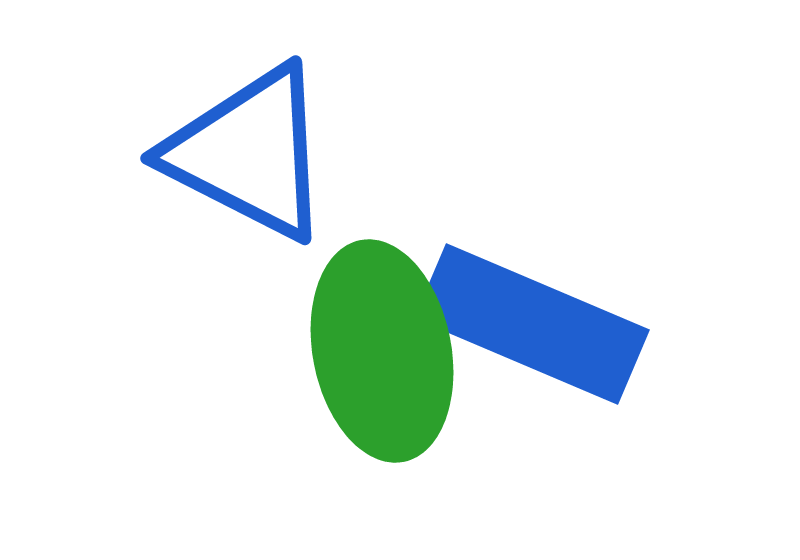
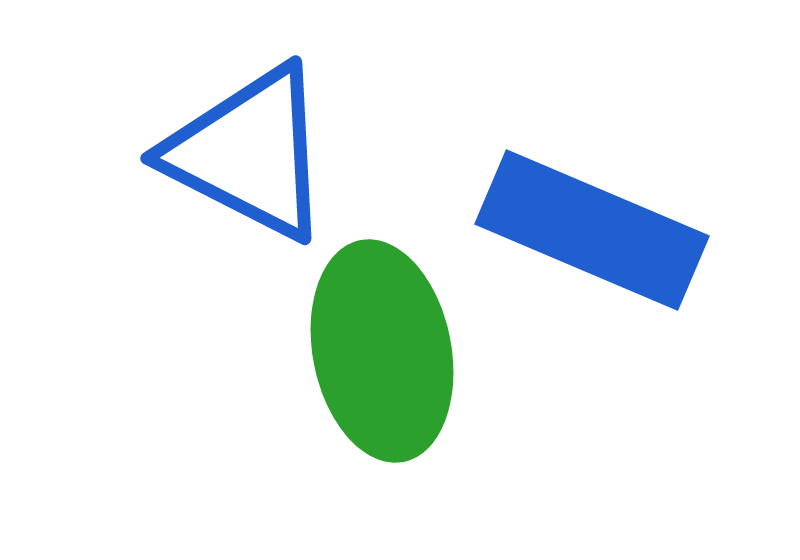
blue rectangle: moved 60 px right, 94 px up
